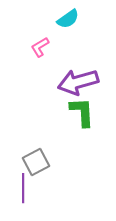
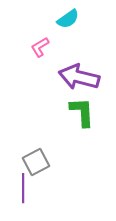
purple arrow: moved 1 px right, 5 px up; rotated 30 degrees clockwise
